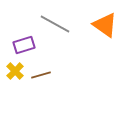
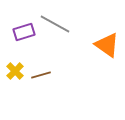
orange triangle: moved 2 px right, 20 px down
purple rectangle: moved 13 px up
